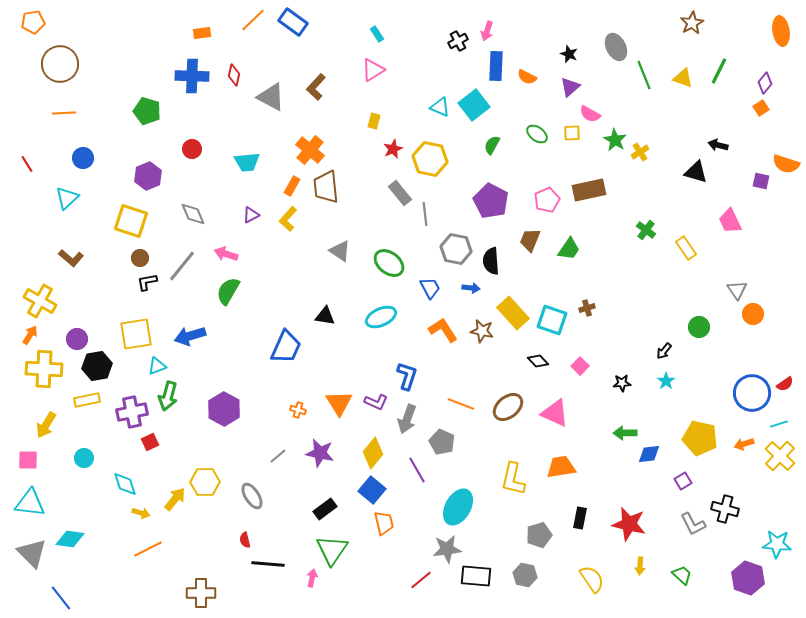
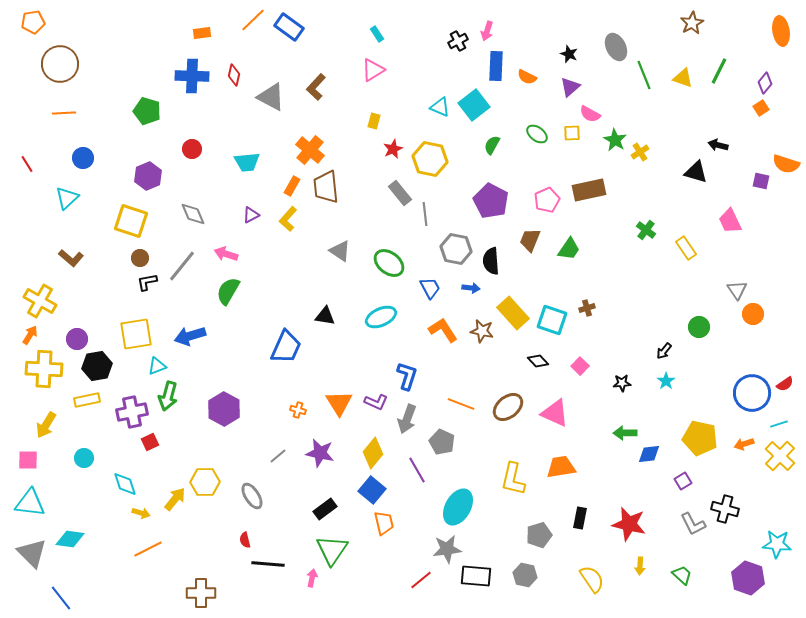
blue rectangle at (293, 22): moved 4 px left, 5 px down
